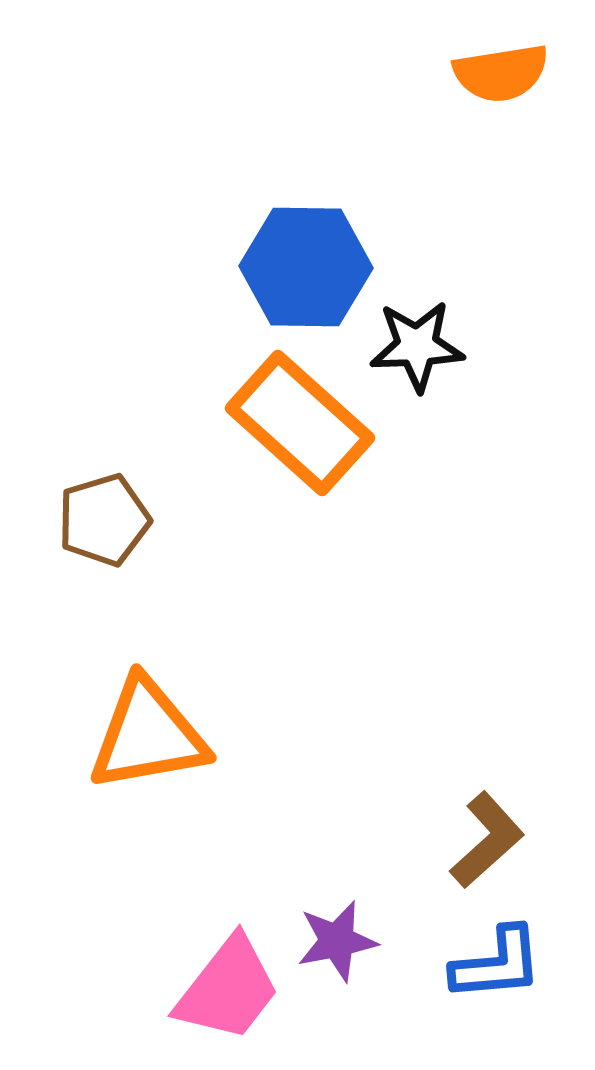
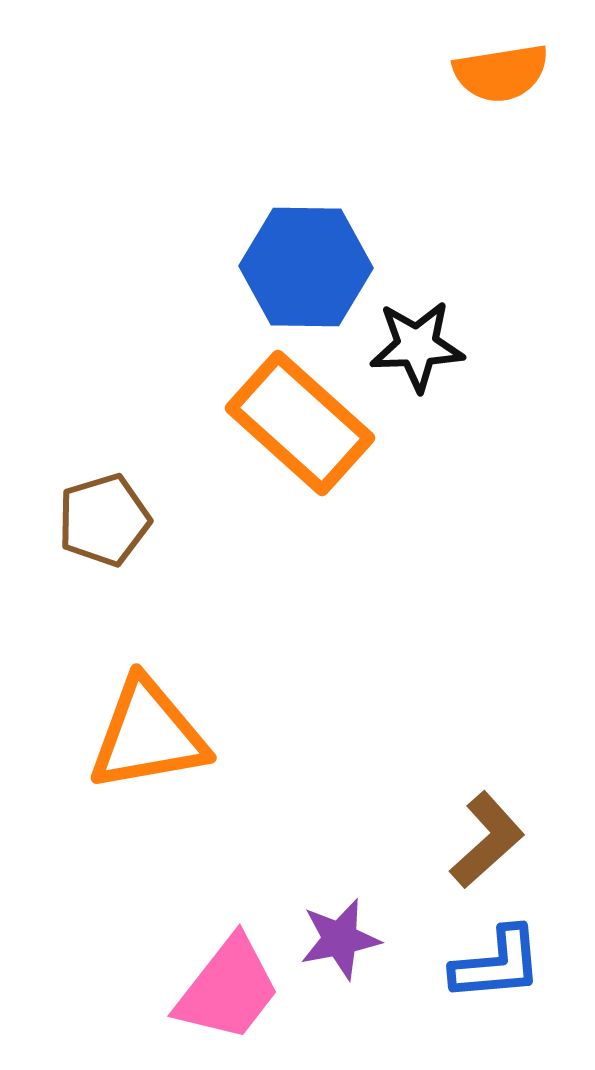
purple star: moved 3 px right, 2 px up
